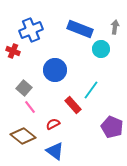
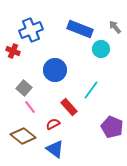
gray arrow: rotated 48 degrees counterclockwise
red rectangle: moved 4 px left, 2 px down
blue triangle: moved 2 px up
